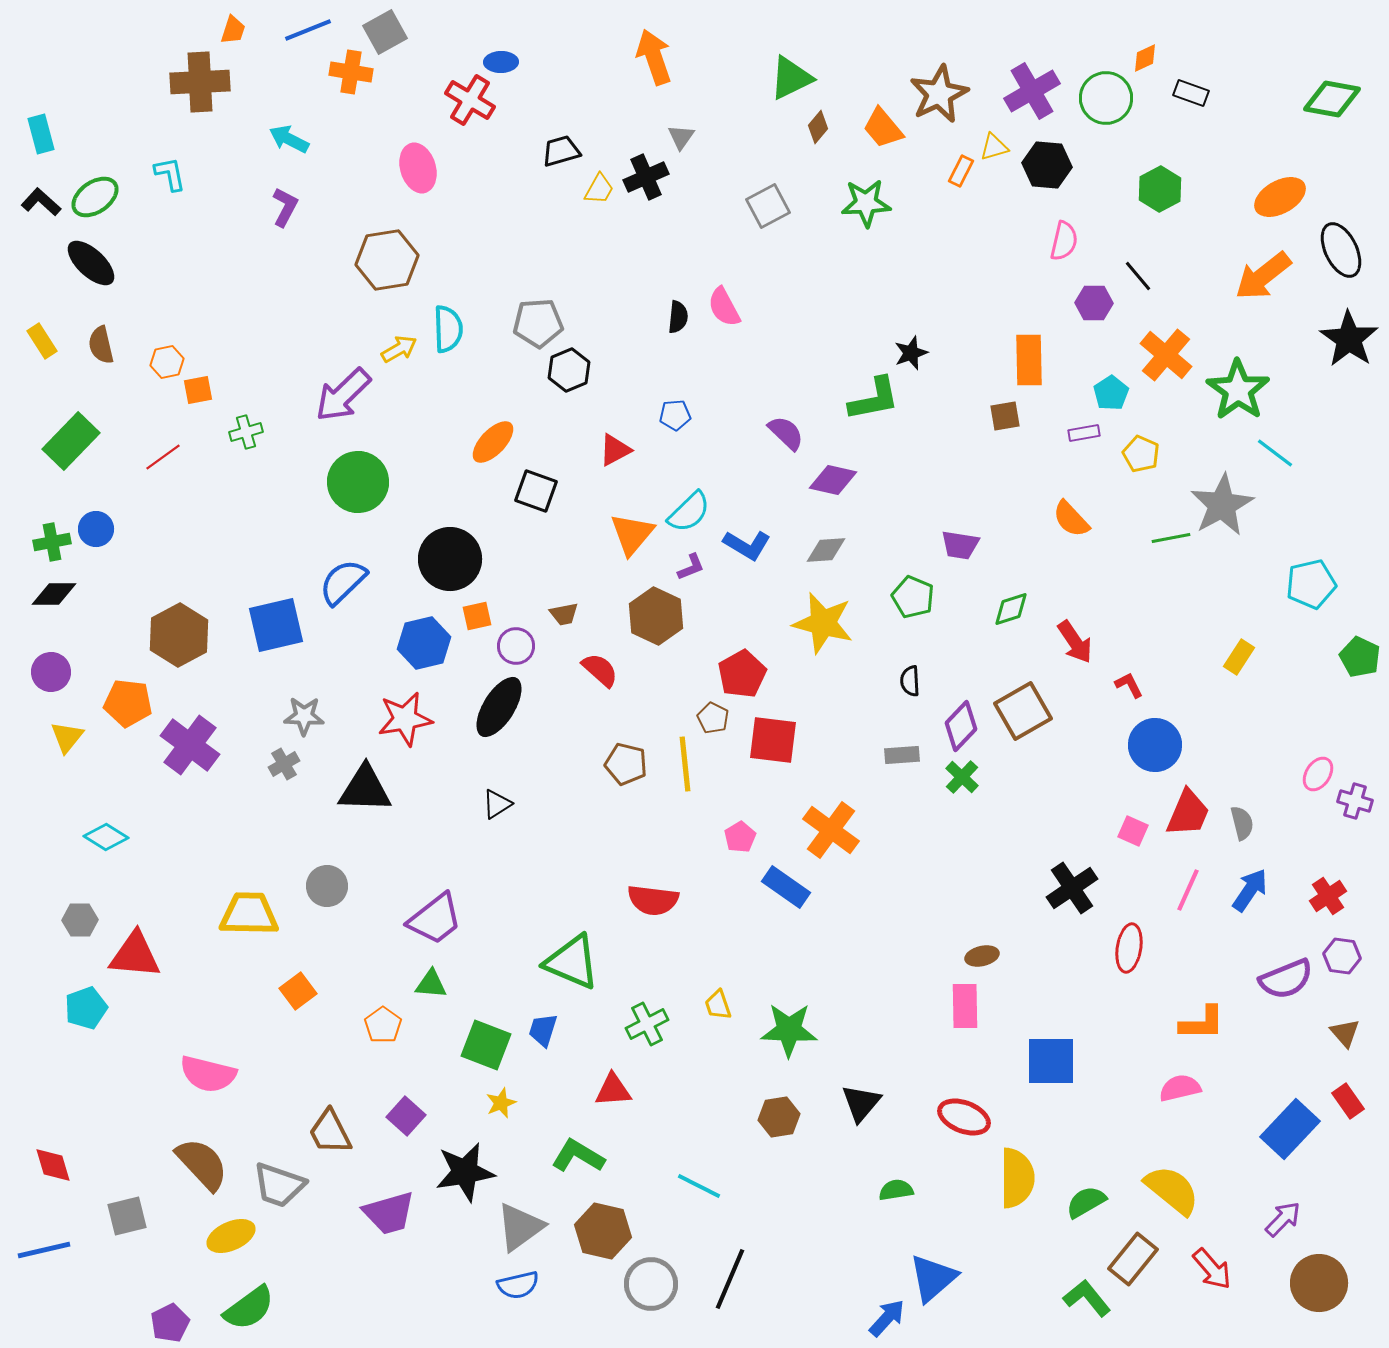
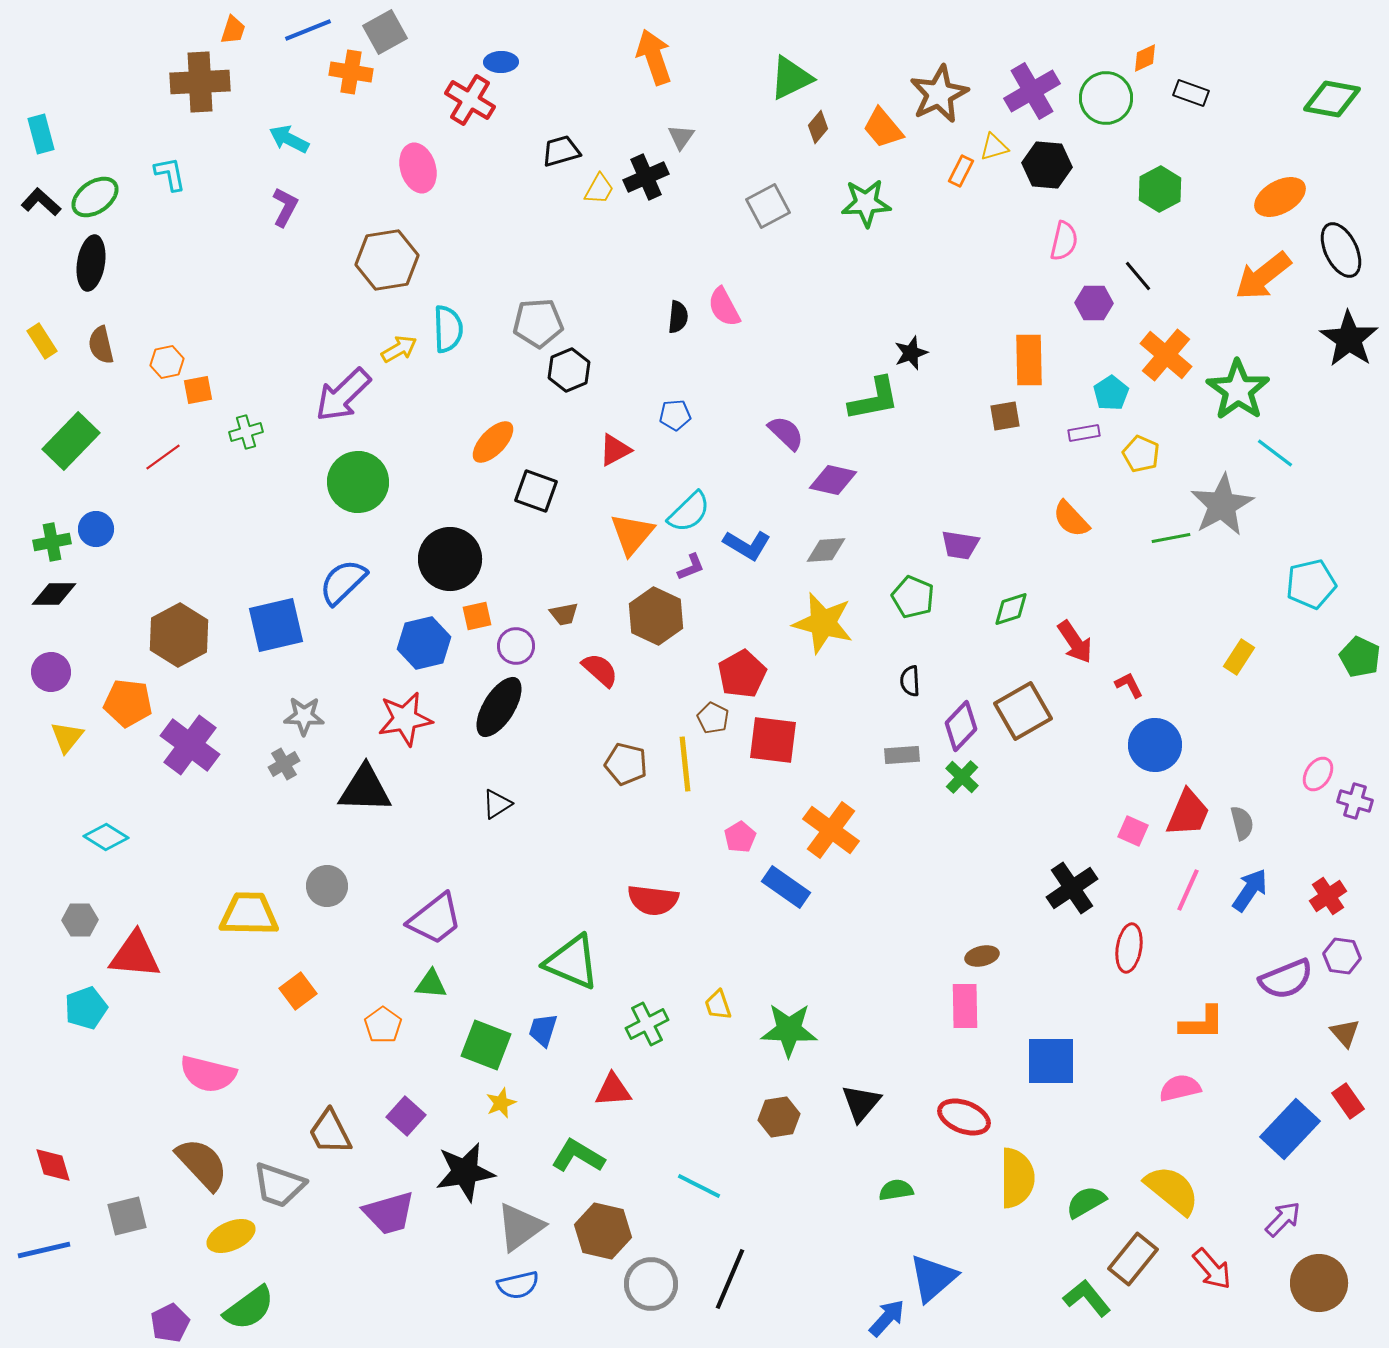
black ellipse at (91, 263): rotated 56 degrees clockwise
